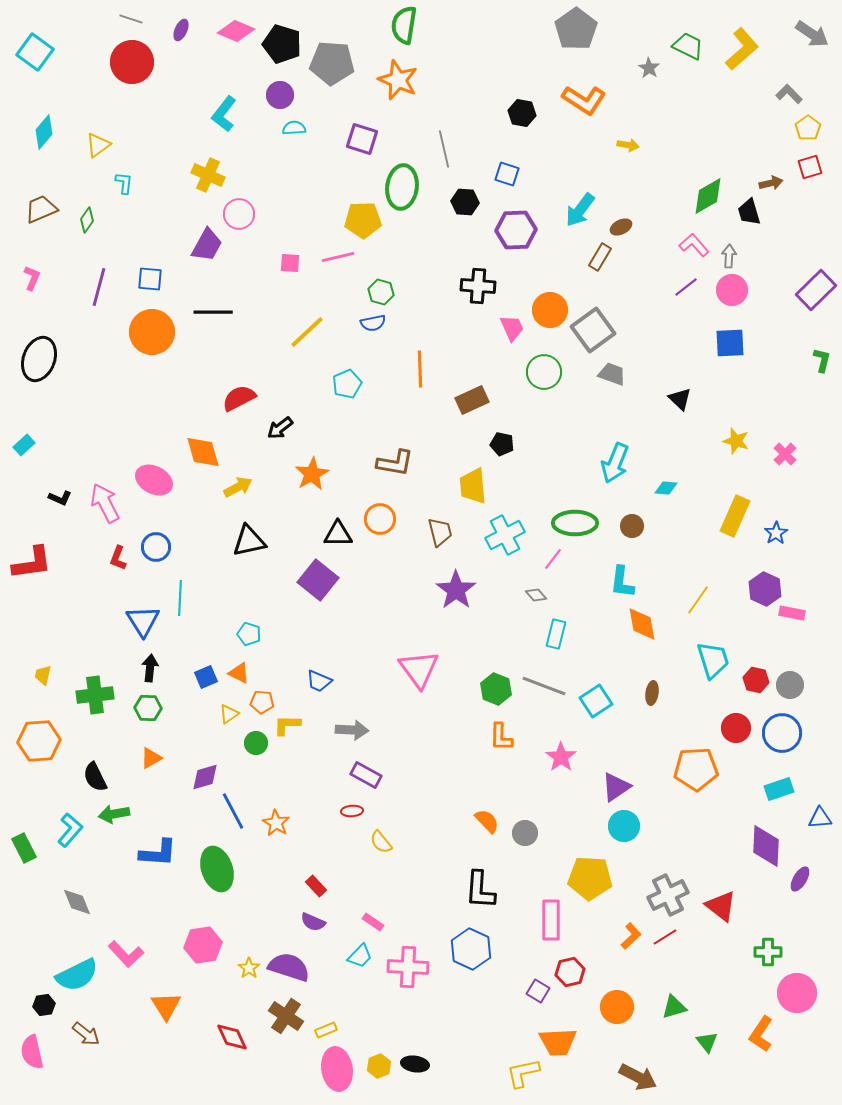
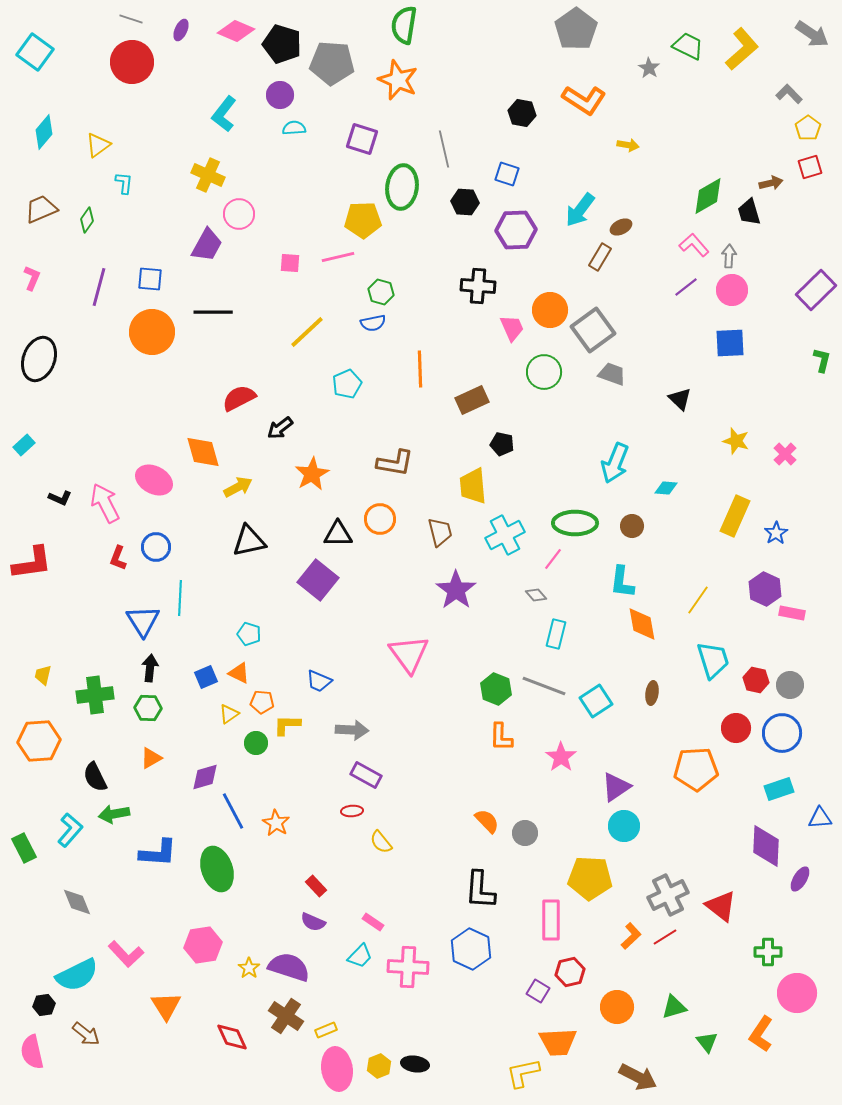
pink triangle at (419, 669): moved 10 px left, 15 px up
